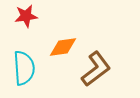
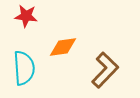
red star: rotated 15 degrees clockwise
brown L-shape: moved 9 px right, 1 px down; rotated 9 degrees counterclockwise
